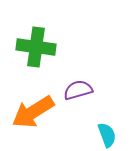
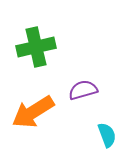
green cross: rotated 21 degrees counterclockwise
purple semicircle: moved 5 px right
